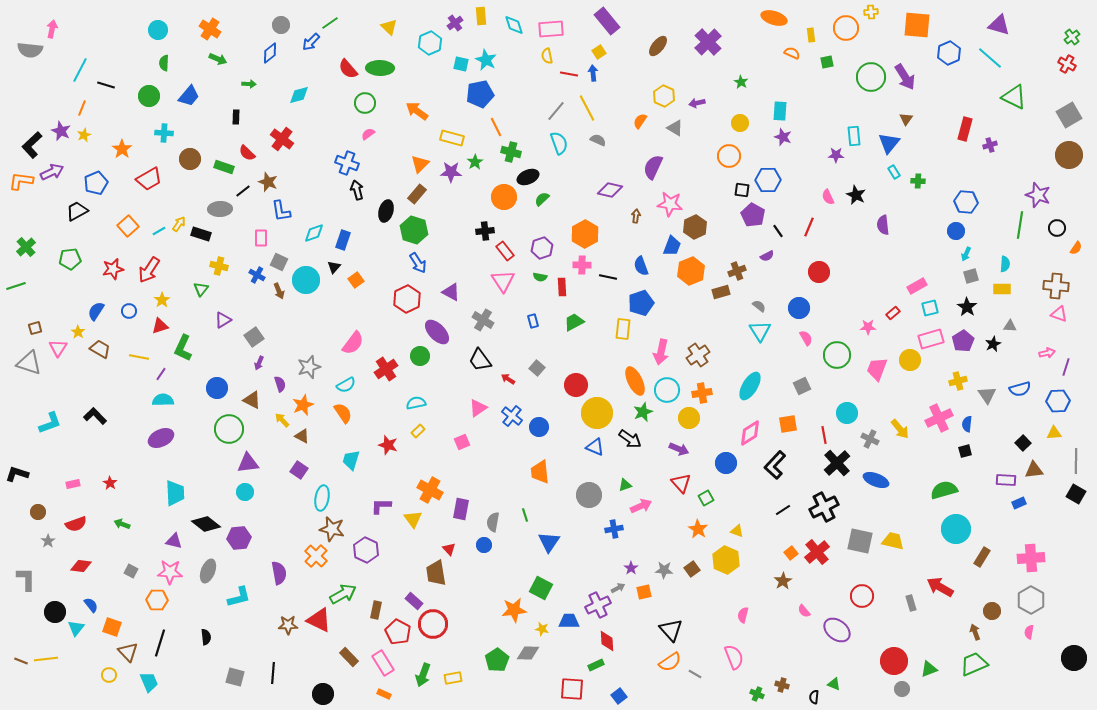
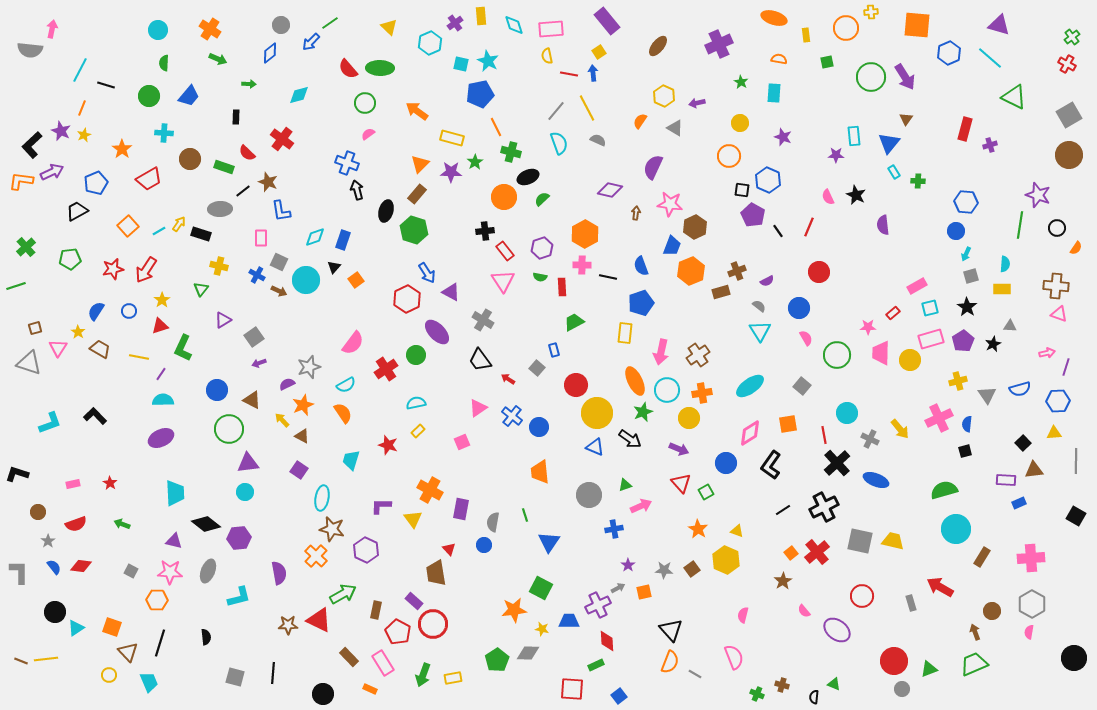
yellow rectangle at (811, 35): moved 5 px left
purple cross at (708, 42): moved 11 px right, 2 px down; rotated 20 degrees clockwise
orange semicircle at (792, 53): moved 13 px left, 6 px down; rotated 14 degrees counterclockwise
cyan star at (486, 60): moved 2 px right, 1 px down
cyan rectangle at (780, 111): moved 6 px left, 18 px up
blue hexagon at (768, 180): rotated 25 degrees clockwise
brown arrow at (636, 216): moved 3 px up
cyan diamond at (314, 233): moved 1 px right, 4 px down
purple semicircle at (767, 256): moved 25 px down
blue arrow at (418, 263): moved 9 px right, 10 px down
red arrow at (149, 270): moved 3 px left
brown arrow at (279, 291): rotated 42 degrees counterclockwise
blue rectangle at (533, 321): moved 21 px right, 29 px down
yellow rectangle at (623, 329): moved 2 px right, 4 px down
green circle at (420, 356): moved 4 px left, 1 px up
purple arrow at (259, 363): rotated 48 degrees clockwise
pink trapezoid at (877, 369): moved 4 px right, 16 px up; rotated 20 degrees counterclockwise
purple semicircle at (280, 384): moved 7 px right; rotated 98 degrees counterclockwise
cyan ellipse at (750, 386): rotated 24 degrees clockwise
gray square at (802, 386): rotated 24 degrees counterclockwise
blue circle at (217, 388): moved 2 px down
black L-shape at (775, 465): moved 4 px left; rotated 8 degrees counterclockwise
black square at (1076, 494): moved 22 px down
green square at (706, 498): moved 6 px up
purple star at (631, 568): moved 3 px left, 3 px up
gray L-shape at (26, 579): moved 7 px left, 7 px up
gray hexagon at (1031, 600): moved 1 px right, 4 px down
blue semicircle at (91, 605): moved 37 px left, 38 px up
cyan triangle at (76, 628): rotated 18 degrees clockwise
orange semicircle at (670, 662): rotated 35 degrees counterclockwise
orange rectangle at (384, 694): moved 14 px left, 5 px up
